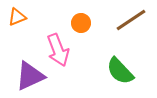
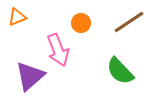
brown line: moved 2 px left, 2 px down
purple triangle: rotated 16 degrees counterclockwise
